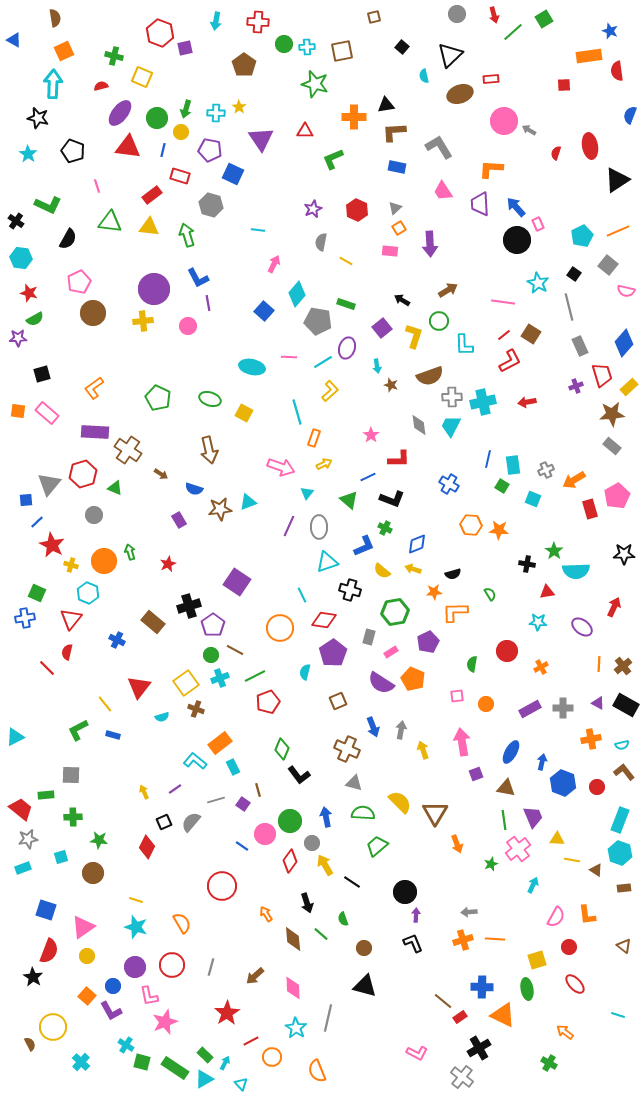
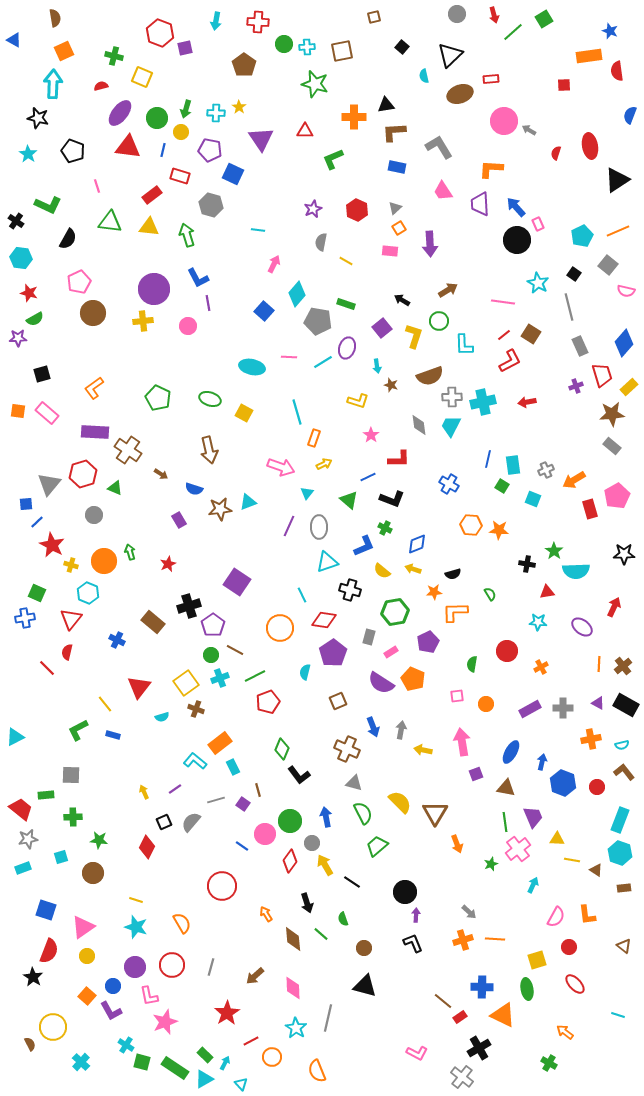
yellow L-shape at (330, 391): moved 28 px right, 10 px down; rotated 60 degrees clockwise
blue square at (26, 500): moved 4 px down
yellow arrow at (423, 750): rotated 60 degrees counterclockwise
green semicircle at (363, 813): rotated 60 degrees clockwise
green line at (504, 820): moved 1 px right, 2 px down
gray arrow at (469, 912): rotated 133 degrees counterclockwise
